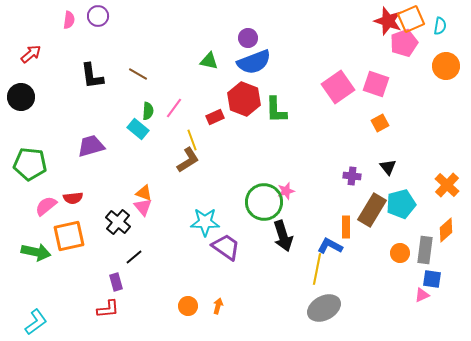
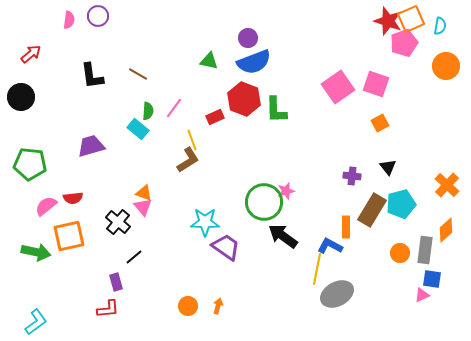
black arrow at (283, 236): rotated 144 degrees clockwise
gray ellipse at (324, 308): moved 13 px right, 14 px up
